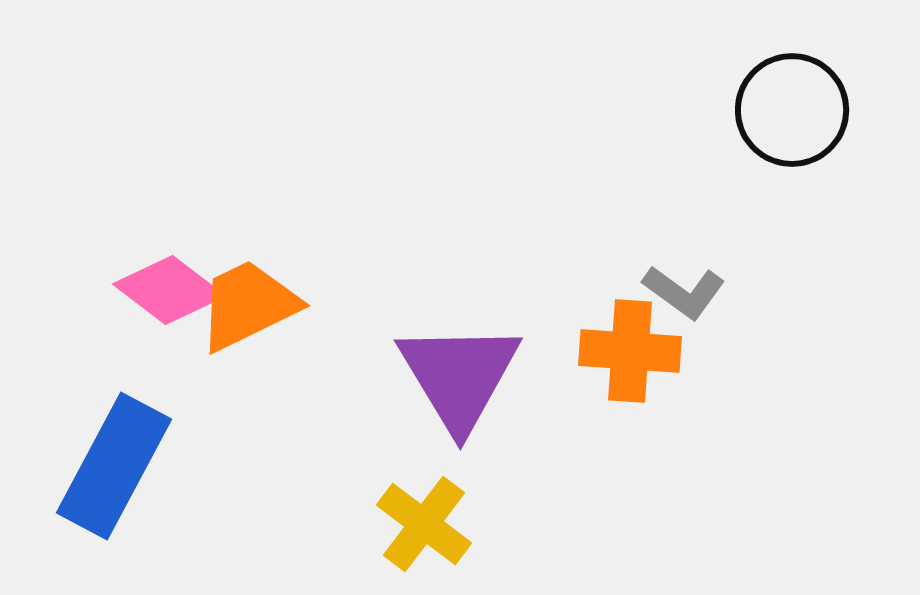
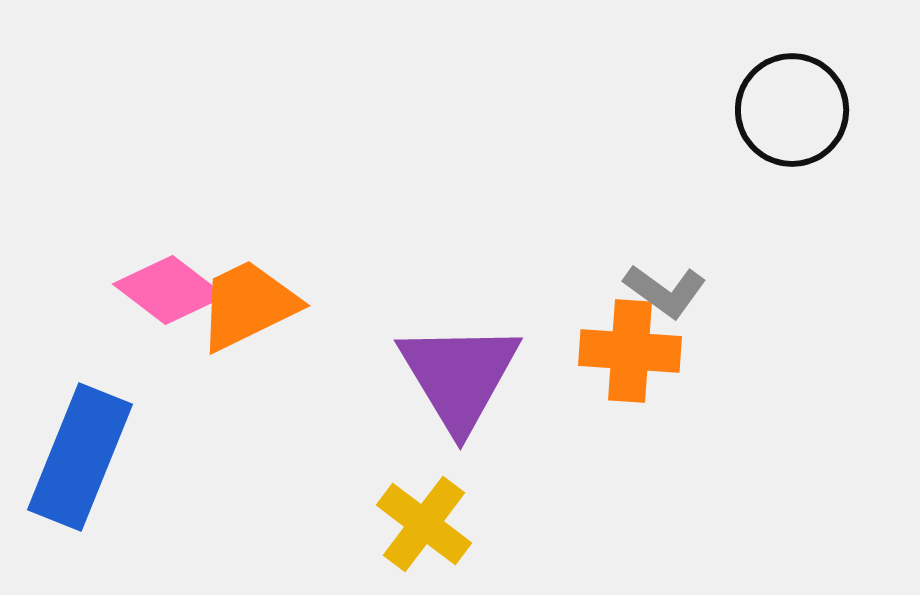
gray L-shape: moved 19 px left, 1 px up
blue rectangle: moved 34 px left, 9 px up; rotated 6 degrees counterclockwise
